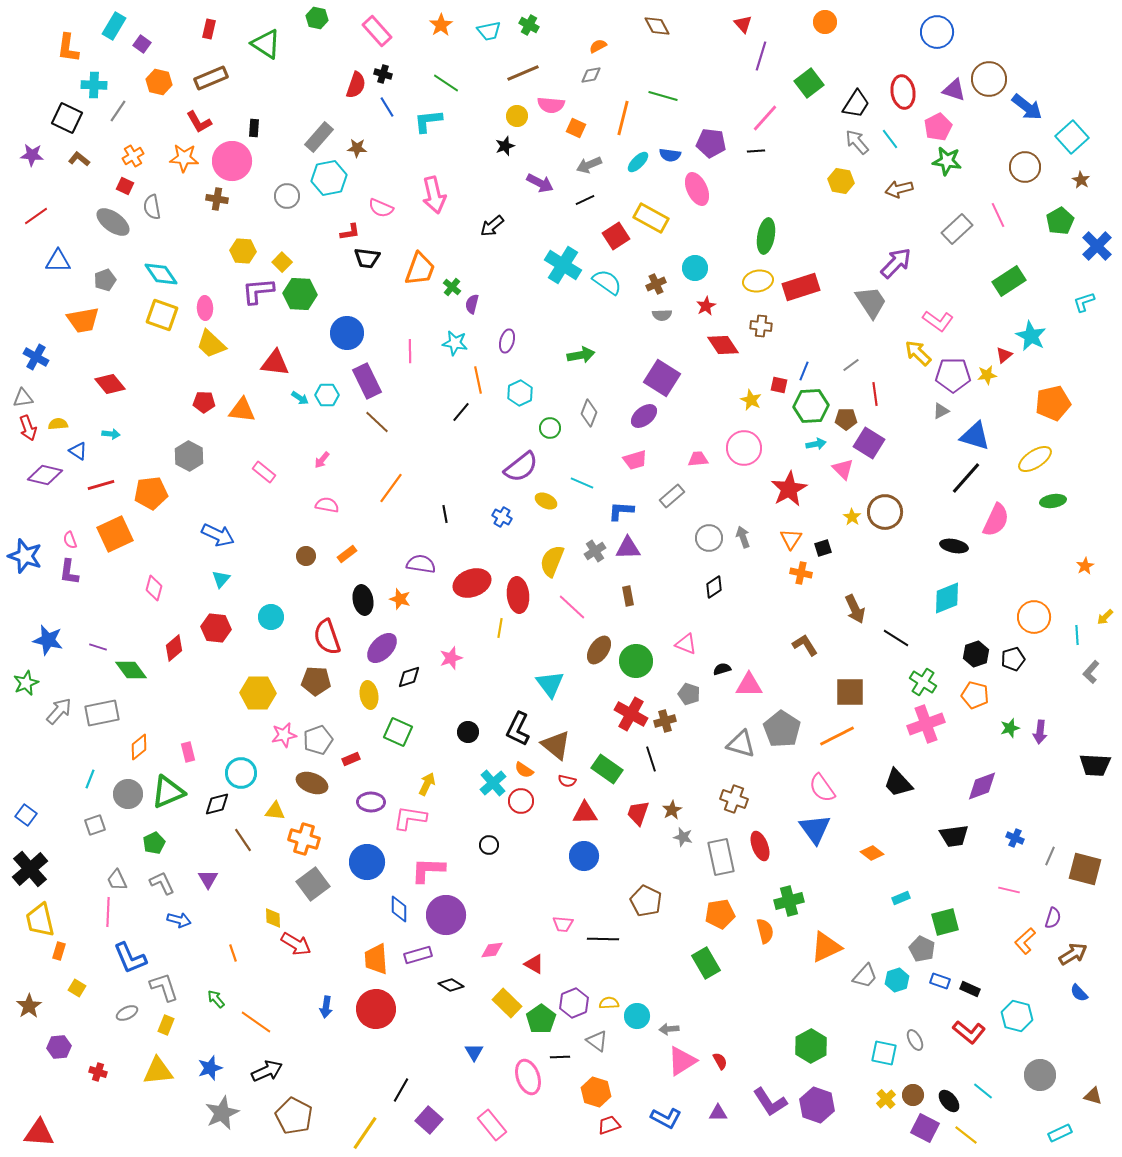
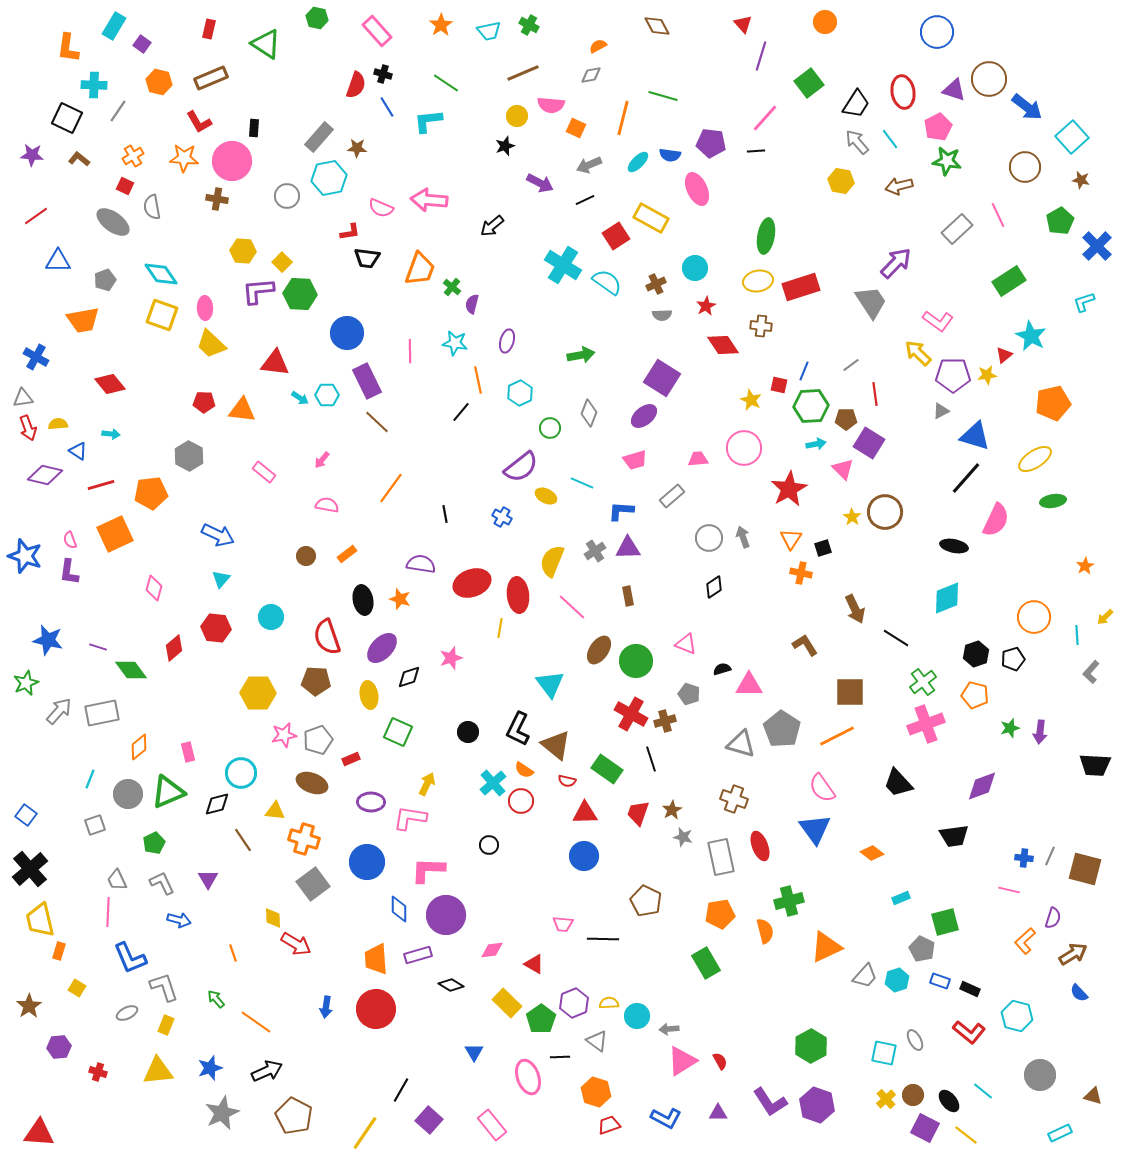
brown star at (1081, 180): rotated 18 degrees counterclockwise
brown arrow at (899, 189): moved 3 px up
pink arrow at (434, 195): moved 5 px left, 5 px down; rotated 108 degrees clockwise
yellow ellipse at (546, 501): moved 5 px up
green cross at (923, 682): rotated 20 degrees clockwise
blue cross at (1015, 838): moved 9 px right, 20 px down; rotated 18 degrees counterclockwise
